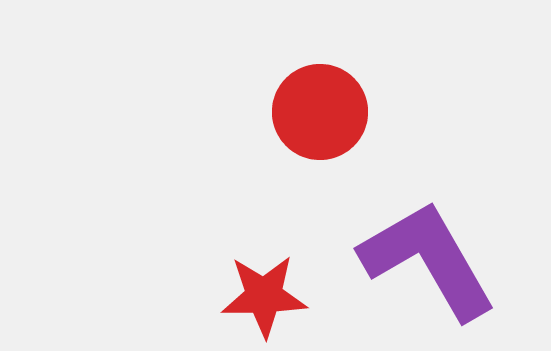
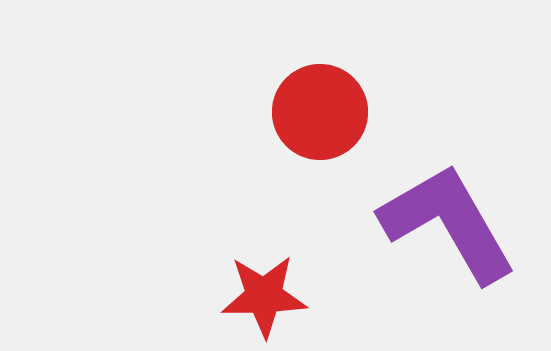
purple L-shape: moved 20 px right, 37 px up
